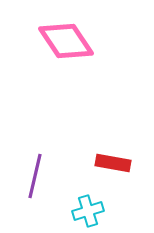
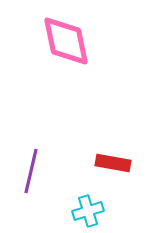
pink diamond: rotated 22 degrees clockwise
purple line: moved 4 px left, 5 px up
